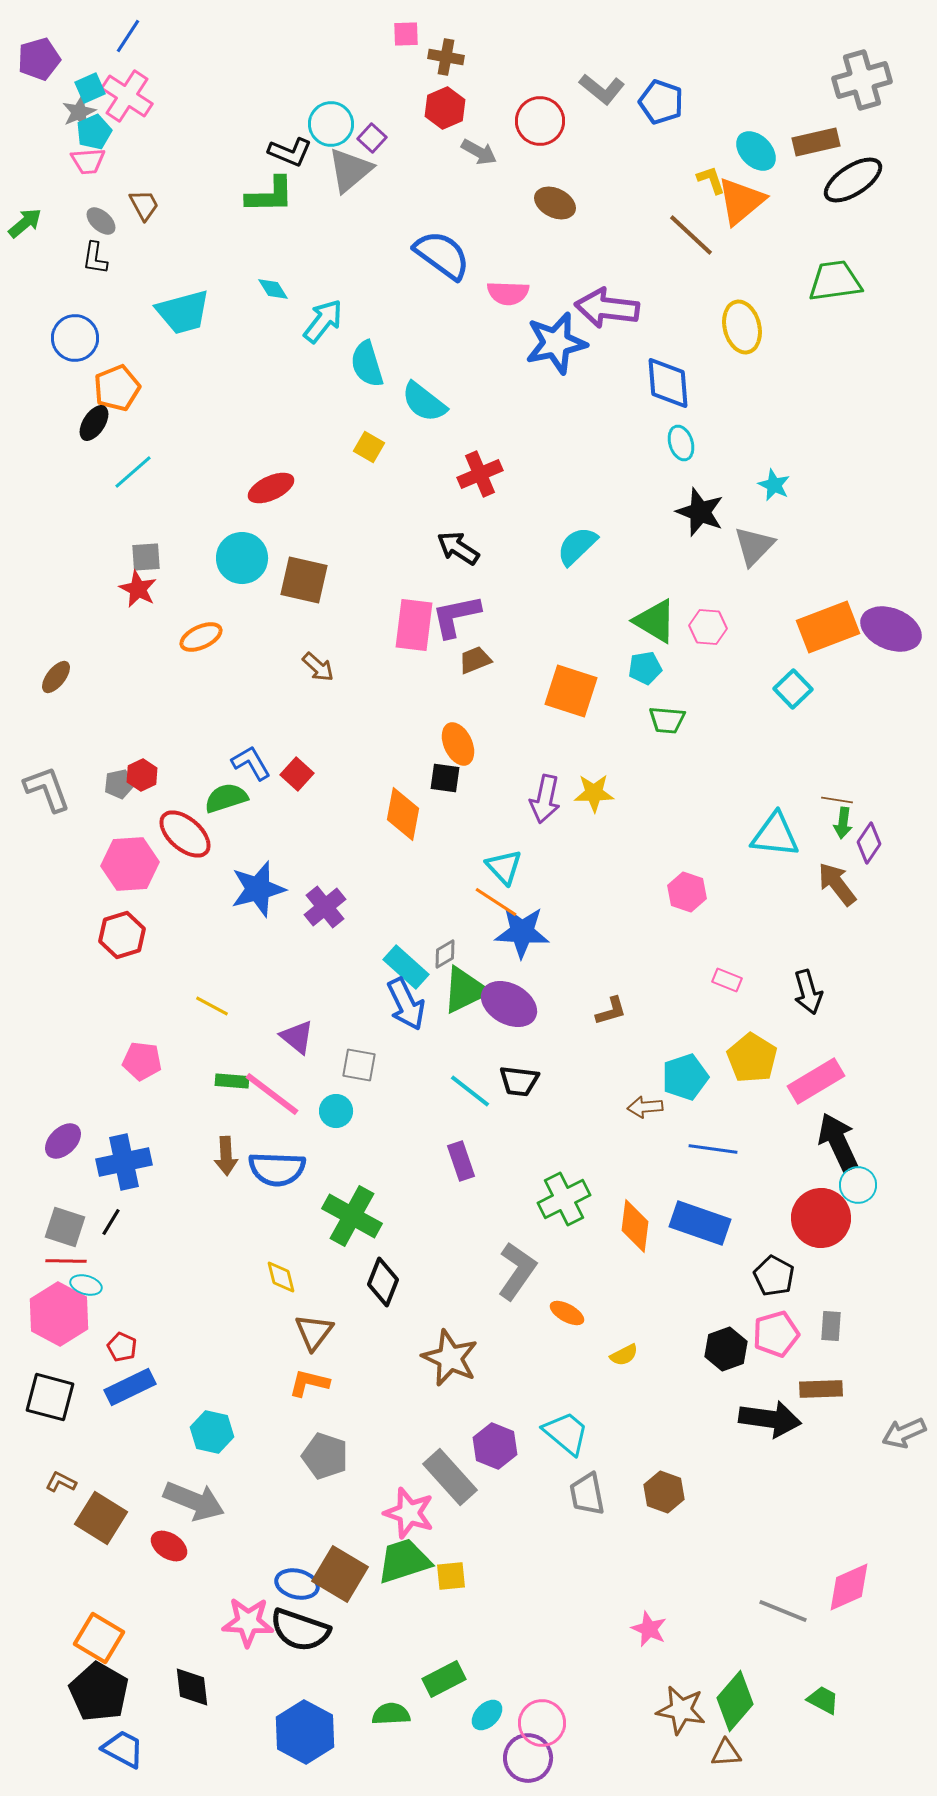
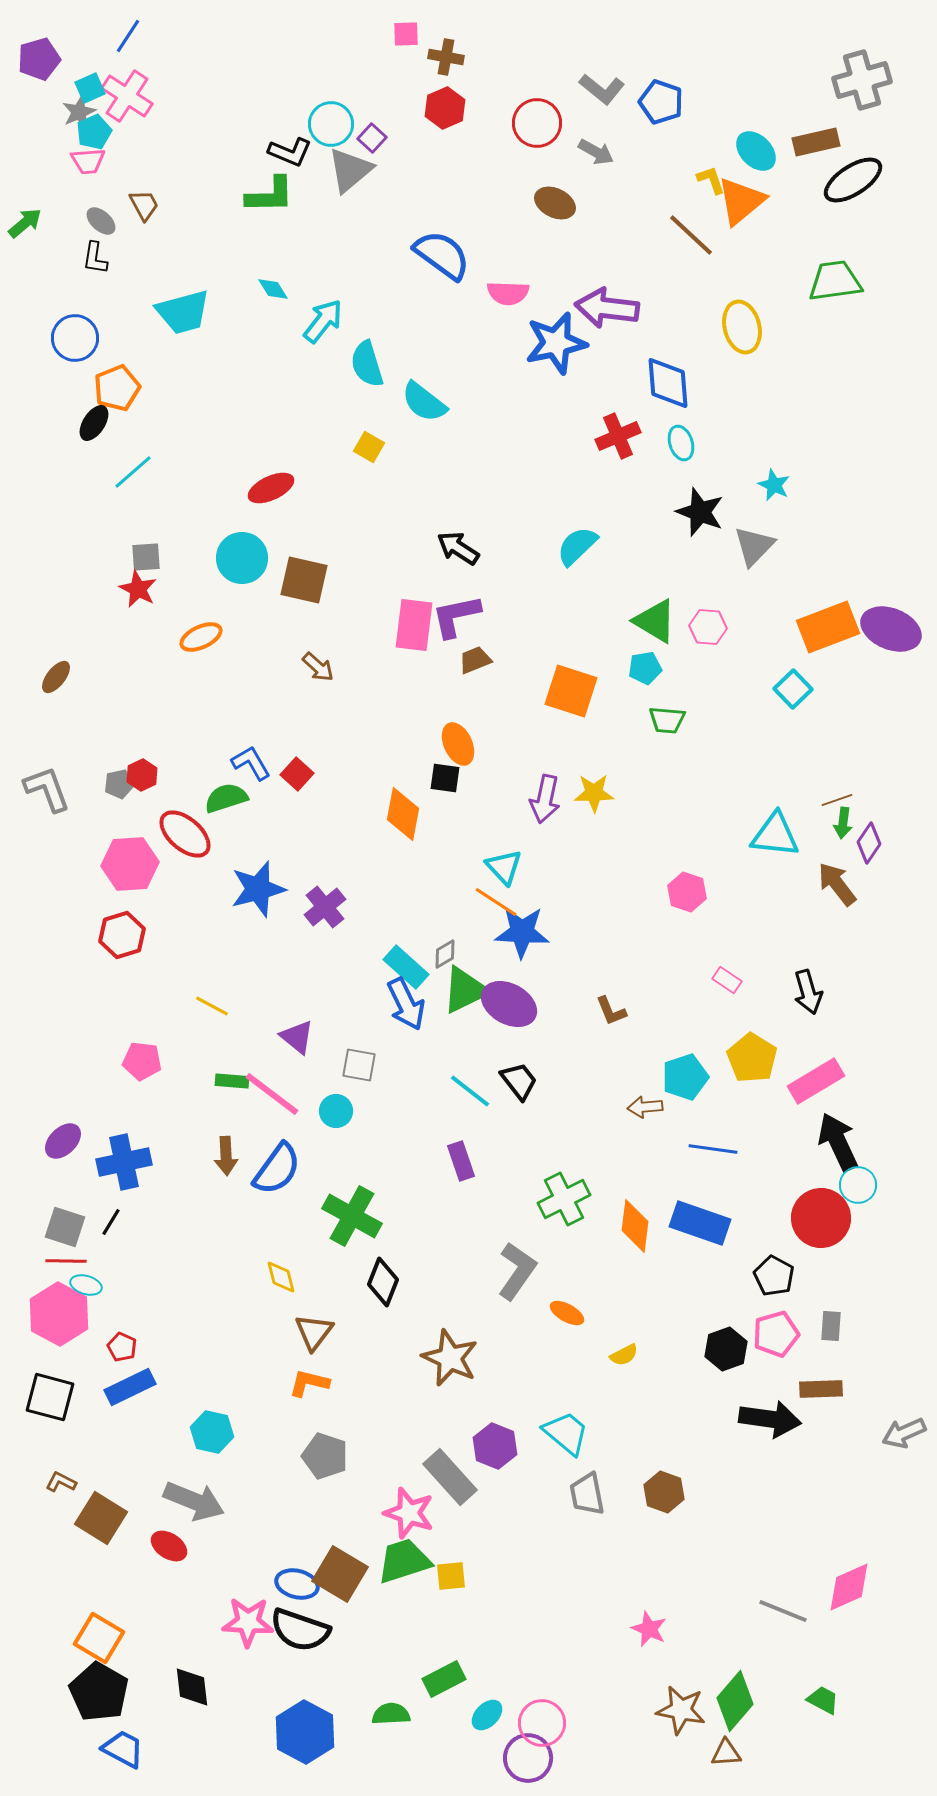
red circle at (540, 121): moved 3 px left, 2 px down
gray arrow at (479, 152): moved 117 px right
red cross at (480, 474): moved 138 px right, 38 px up
brown line at (837, 800): rotated 28 degrees counterclockwise
pink rectangle at (727, 980): rotated 12 degrees clockwise
brown L-shape at (611, 1011): rotated 84 degrees clockwise
black trapezoid at (519, 1081): rotated 135 degrees counterclockwise
blue semicircle at (277, 1169): rotated 56 degrees counterclockwise
